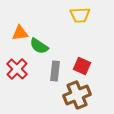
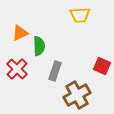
orange triangle: rotated 18 degrees counterclockwise
green semicircle: rotated 126 degrees counterclockwise
red square: moved 20 px right
gray rectangle: rotated 12 degrees clockwise
brown cross: rotated 8 degrees counterclockwise
